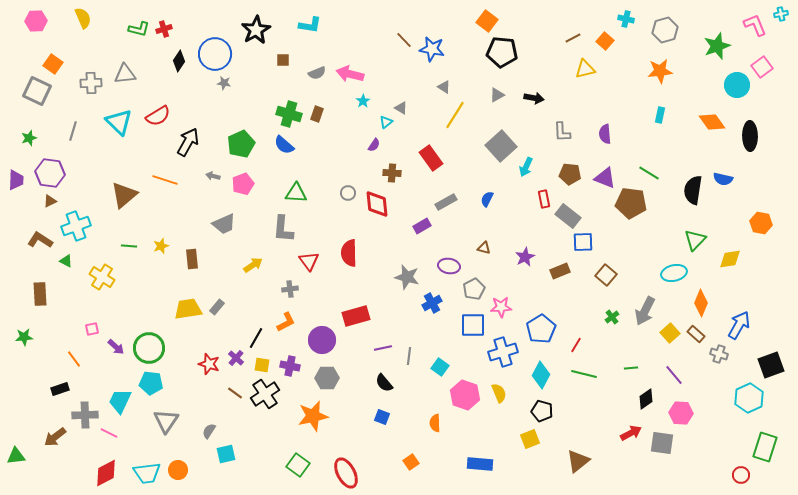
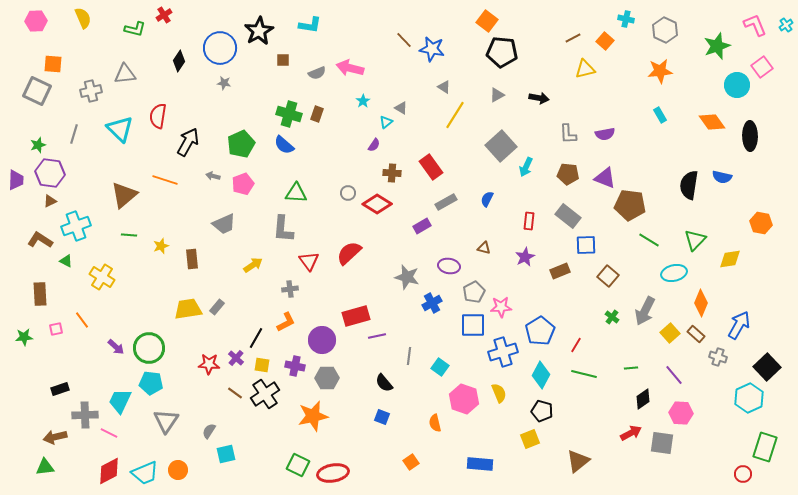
cyan cross at (781, 14): moved 5 px right, 11 px down; rotated 24 degrees counterclockwise
green L-shape at (139, 29): moved 4 px left
red cross at (164, 29): moved 14 px up; rotated 14 degrees counterclockwise
black star at (256, 30): moved 3 px right, 1 px down
gray hexagon at (665, 30): rotated 20 degrees counterclockwise
blue circle at (215, 54): moved 5 px right, 6 px up
orange square at (53, 64): rotated 30 degrees counterclockwise
pink arrow at (350, 74): moved 6 px up
gray cross at (91, 83): moved 8 px down; rotated 10 degrees counterclockwise
black arrow at (534, 98): moved 5 px right
cyan rectangle at (660, 115): rotated 42 degrees counterclockwise
red semicircle at (158, 116): rotated 130 degrees clockwise
cyan triangle at (119, 122): moved 1 px right, 7 px down
gray line at (73, 131): moved 1 px right, 3 px down
gray L-shape at (562, 132): moved 6 px right, 2 px down
purple semicircle at (605, 134): rotated 96 degrees counterclockwise
green star at (29, 138): moved 9 px right, 7 px down
red rectangle at (431, 158): moved 9 px down
green line at (649, 173): moved 67 px down
brown pentagon at (570, 174): moved 2 px left
blue semicircle at (723, 179): moved 1 px left, 2 px up
black semicircle at (693, 190): moved 4 px left, 5 px up
red rectangle at (544, 199): moved 15 px left, 22 px down; rotated 18 degrees clockwise
brown pentagon at (631, 203): moved 1 px left, 2 px down
red diamond at (377, 204): rotated 52 degrees counterclockwise
blue square at (583, 242): moved 3 px right, 3 px down
green line at (129, 246): moved 11 px up
red semicircle at (349, 253): rotated 48 degrees clockwise
brown square at (606, 275): moved 2 px right, 1 px down
gray pentagon at (474, 289): moved 3 px down
green cross at (612, 317): rotated 16 degrees counterclockwise
pink square at (92, 329): moved 36 px left
blue pentagon at (541, 329): moved 1 px left, 2 px down
purple line at (383, 348): moved 6 px left, 12 px up
gray cross at (719, 354): moved 1 px left, 3 px down
orange line at (74, 359): moved 8 px right, 39 px up
red star at (209, 364): rotated 15 degrees counterclockwise
black square at (771, 365): moved 4 px left, 2 px down; rotated 24 degrees counterclockwise
purple cross at (290, 366): moved 5 px right
pink hexagon at (465, 395): moved 1 px left, 4 px down
black diamond at (646, 399): moved 3 px left
orange semicircle at (435, 423): rotated 12 degrees counterclockwise
brown arrow at (55, 437): rotated 25 degrees clockwise
green triangle at (16, 456): moved 29 px right, 11 px down
green square at (298, 465): rotated 10 degrees counterclockwise
red diamond at (106, 473): moved 3 px right, 2 px up
cyan trapezoid at (147, 473): moved 2 px left; rotated 16 degrees counterclockwise
red ellipse at (346, 473): moved 13 px left; rotated 72 degrees counterclockwise
red circle at (741, 475): moved 2 px right, 1 px up
